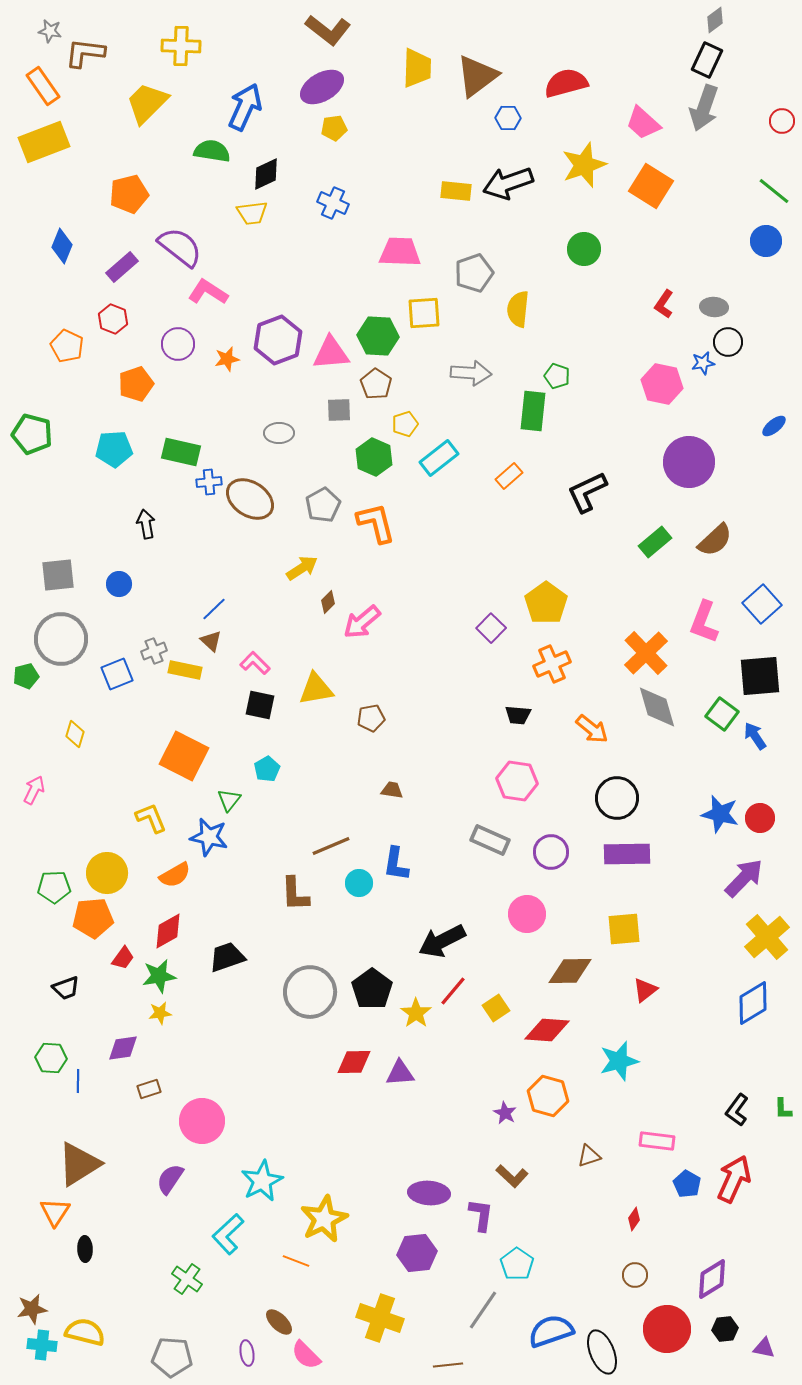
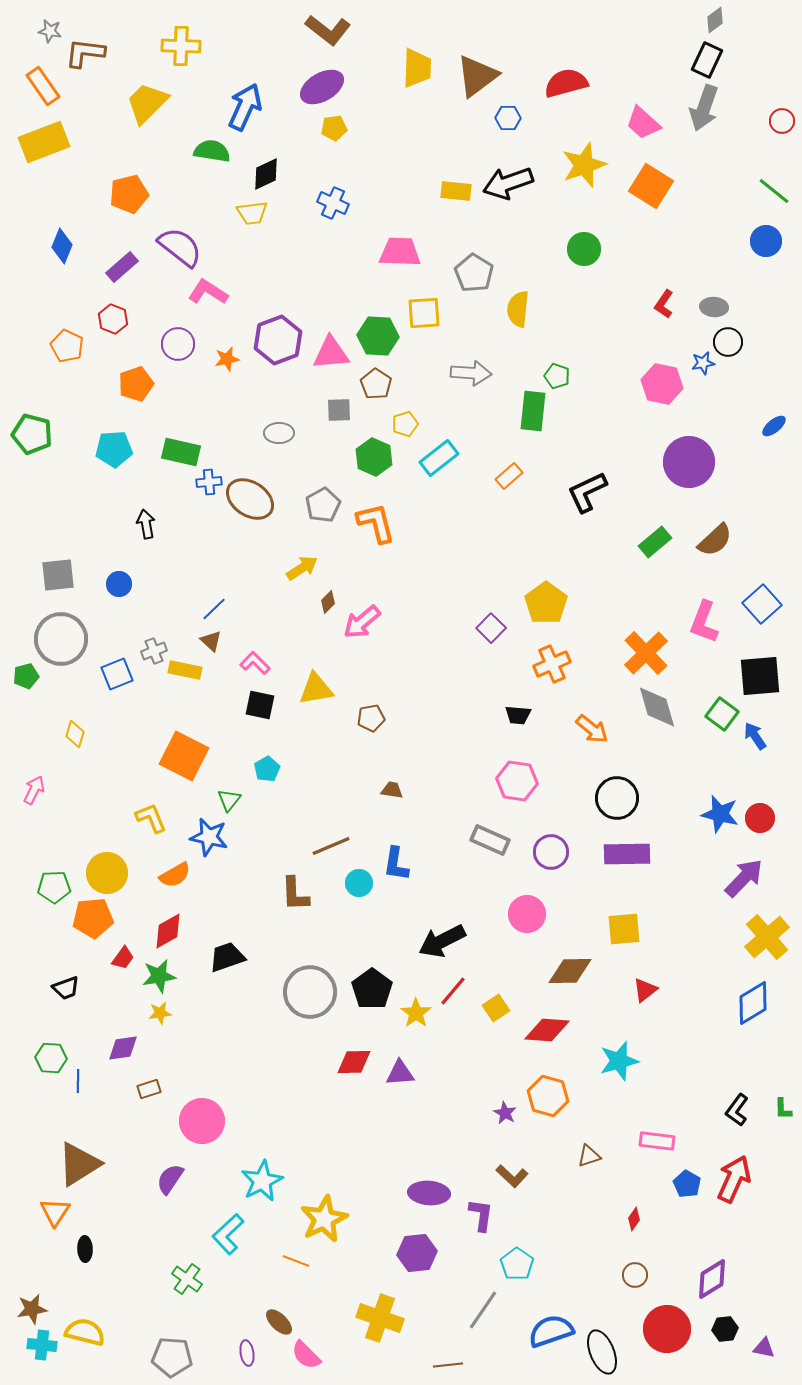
gray pentagon at (474, 273): rotated 21 degrees counterclockwise
